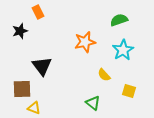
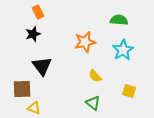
green semicircle: rotated 24 degrees clockwise
black star: moved 13 px right, 3 px down
yellow semicircle: moved 9 px left, 1 px down
